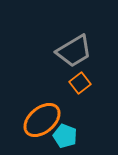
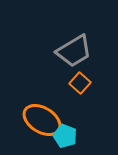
orange square: rotated 10 degrees counterclockwise
orange ellipse: rotated 72 degrees clockwise
